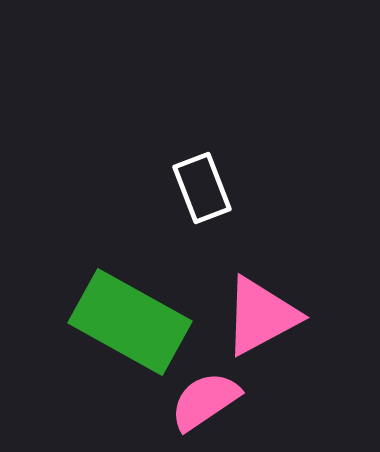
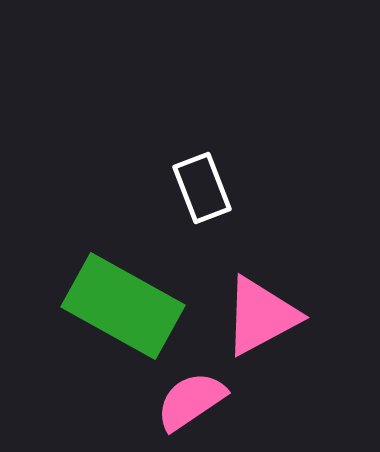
green rectangle: moved 7 px left, 16 px up
pink semicircle: moved 14 px left
